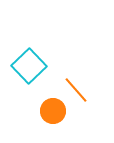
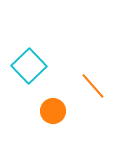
orange line: moved 17 px right, 4 px up
